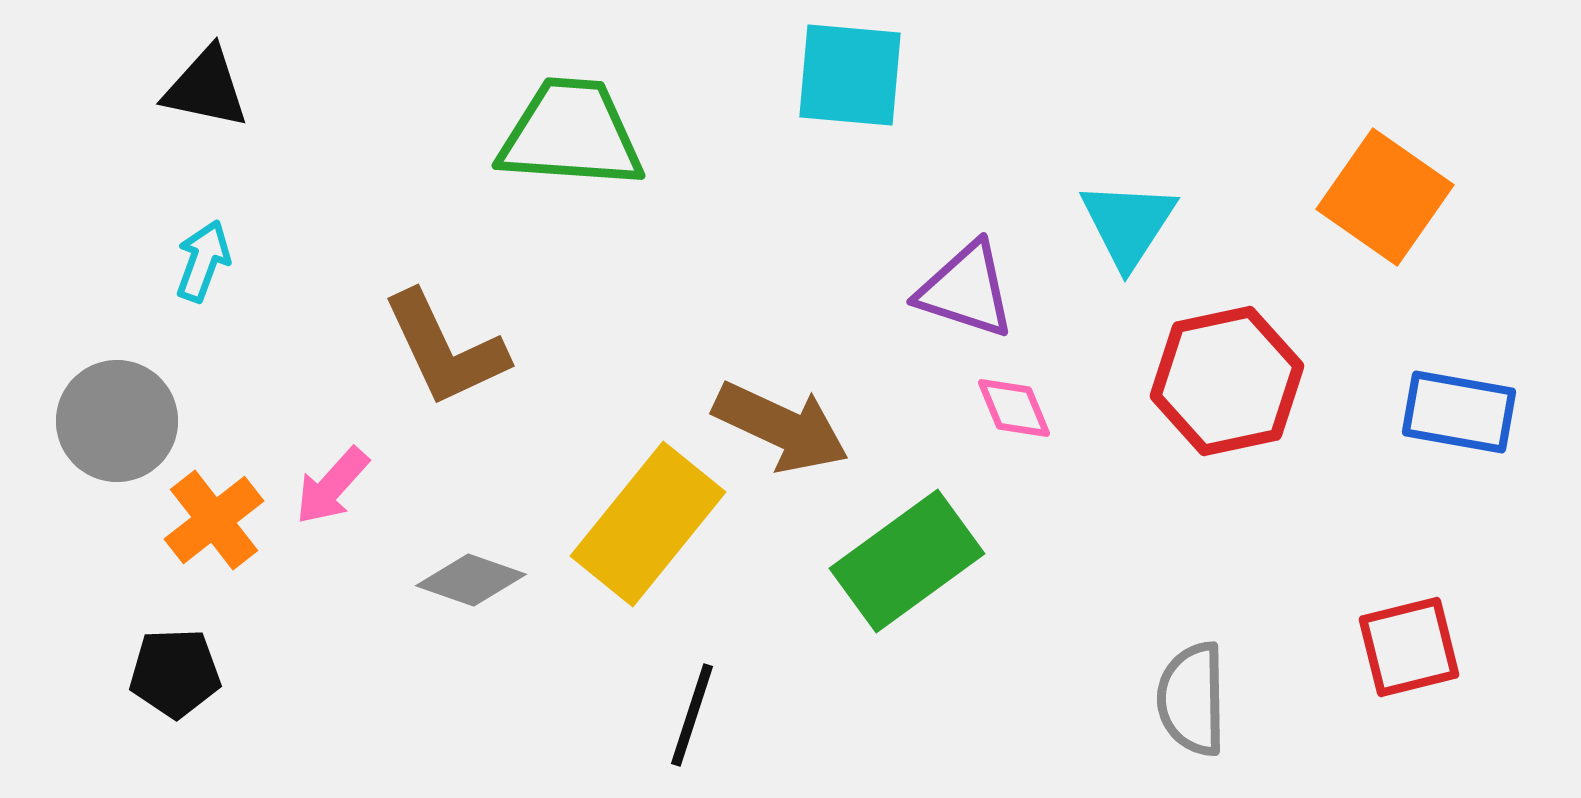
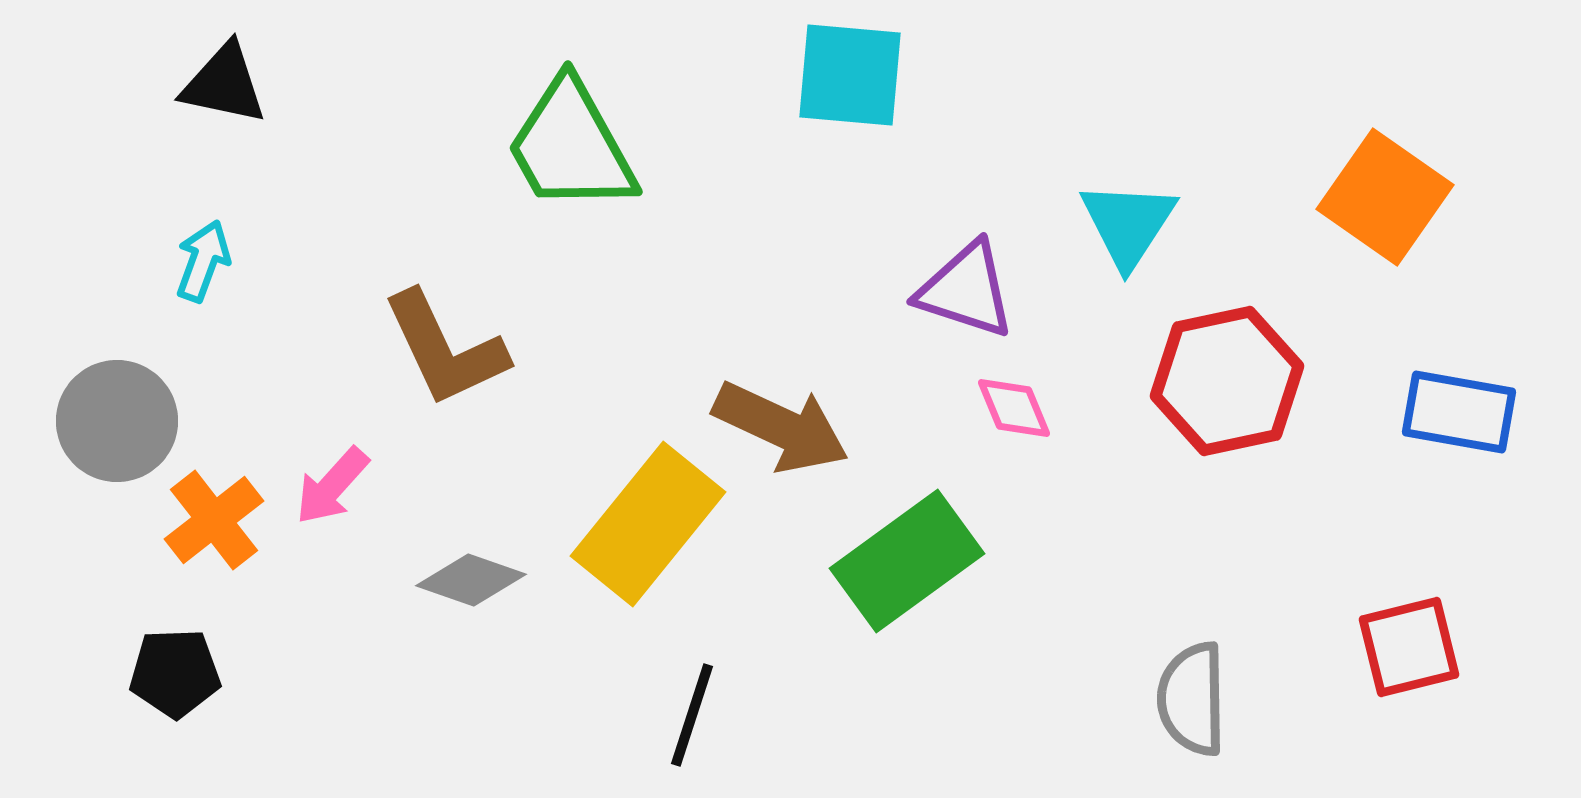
black triangle: moved 18 px right, 4 px up
green trapezoid: moved 12 px down; rotated 123 degrees counterclockwise
